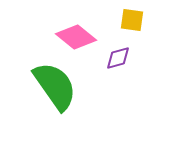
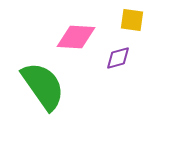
pink diamond: rotated 36 degrees counterclockwise
green semicircle: moved 12 px left
